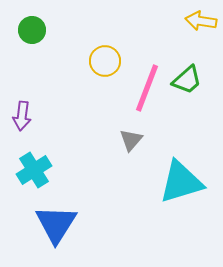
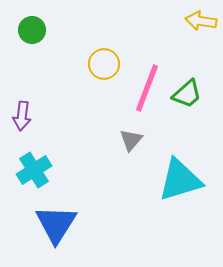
yellow circle: moved 1 px left, 3 px down
green trapezoid: moved 14 px down
cyan triangle: moved 1 px left, 2 px up
